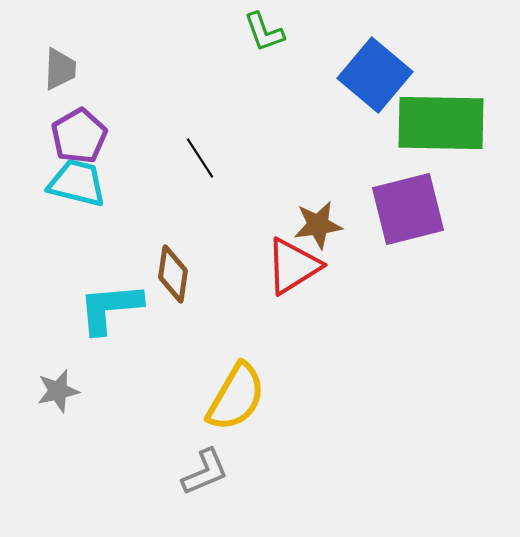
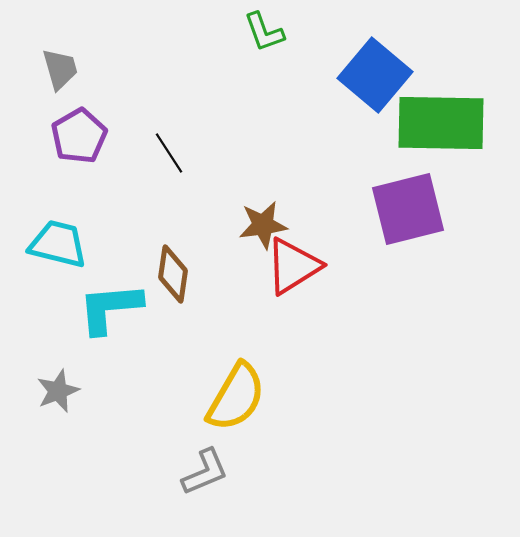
gray trapezoid: rotated 18 degrees counterclockwise
black line: moved 31 px left, 5 px up
cyan trapezoid: moved 19 px left, 61 px down
brown star: moved 55 px left
gray star: rotated 9 degrees counterclockwise
